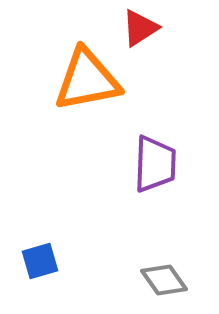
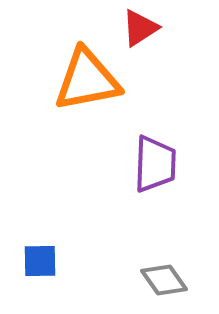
blue square: rotated 15 degrees clockwise
